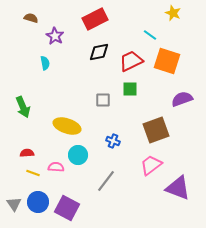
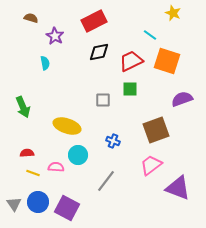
red rectangle: moved 1 px left, 2 px down
